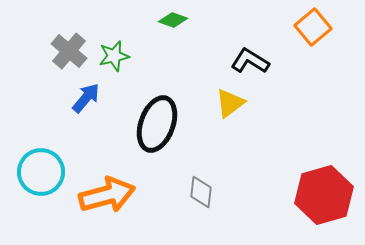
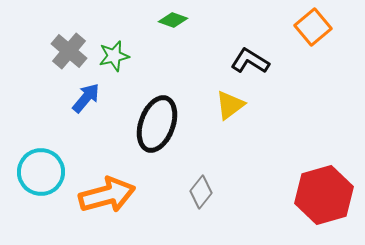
yellow triangle: moved 2 px down
gray diamond: rotated 32 degrees clockwise
